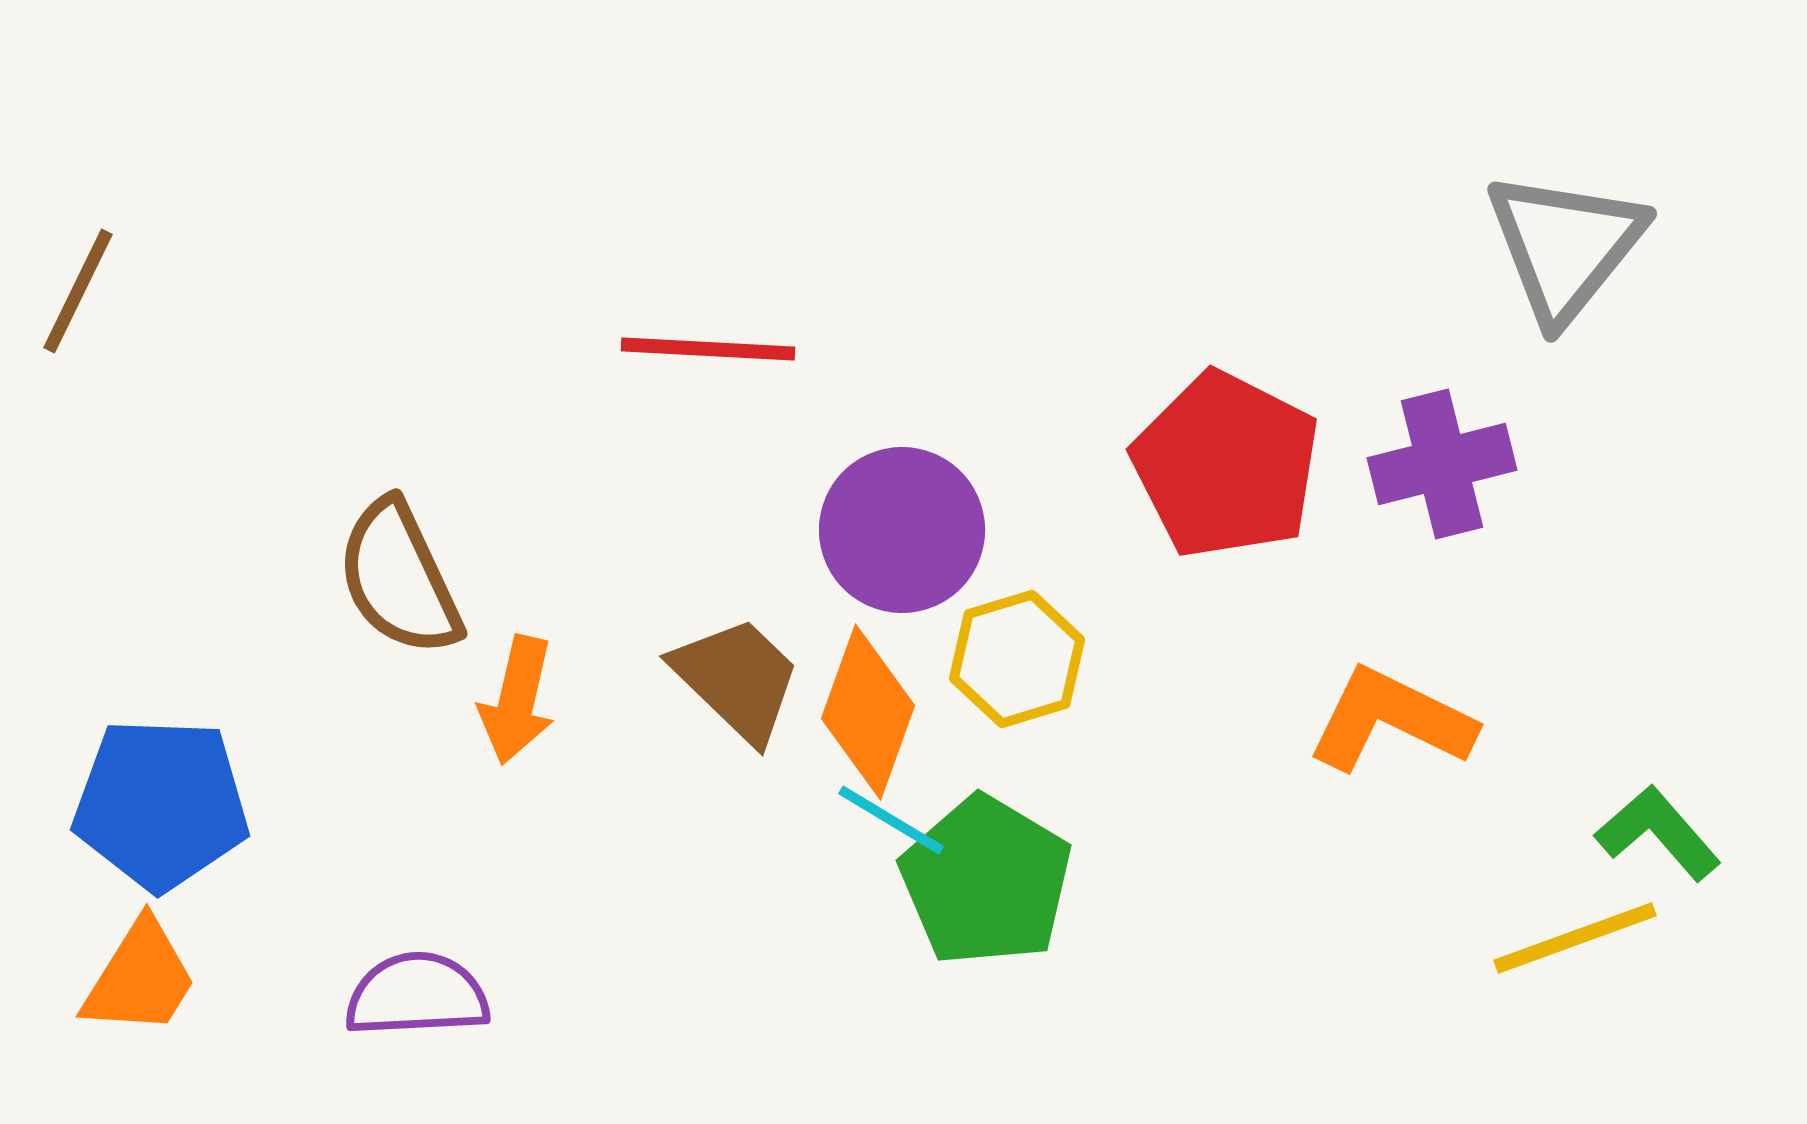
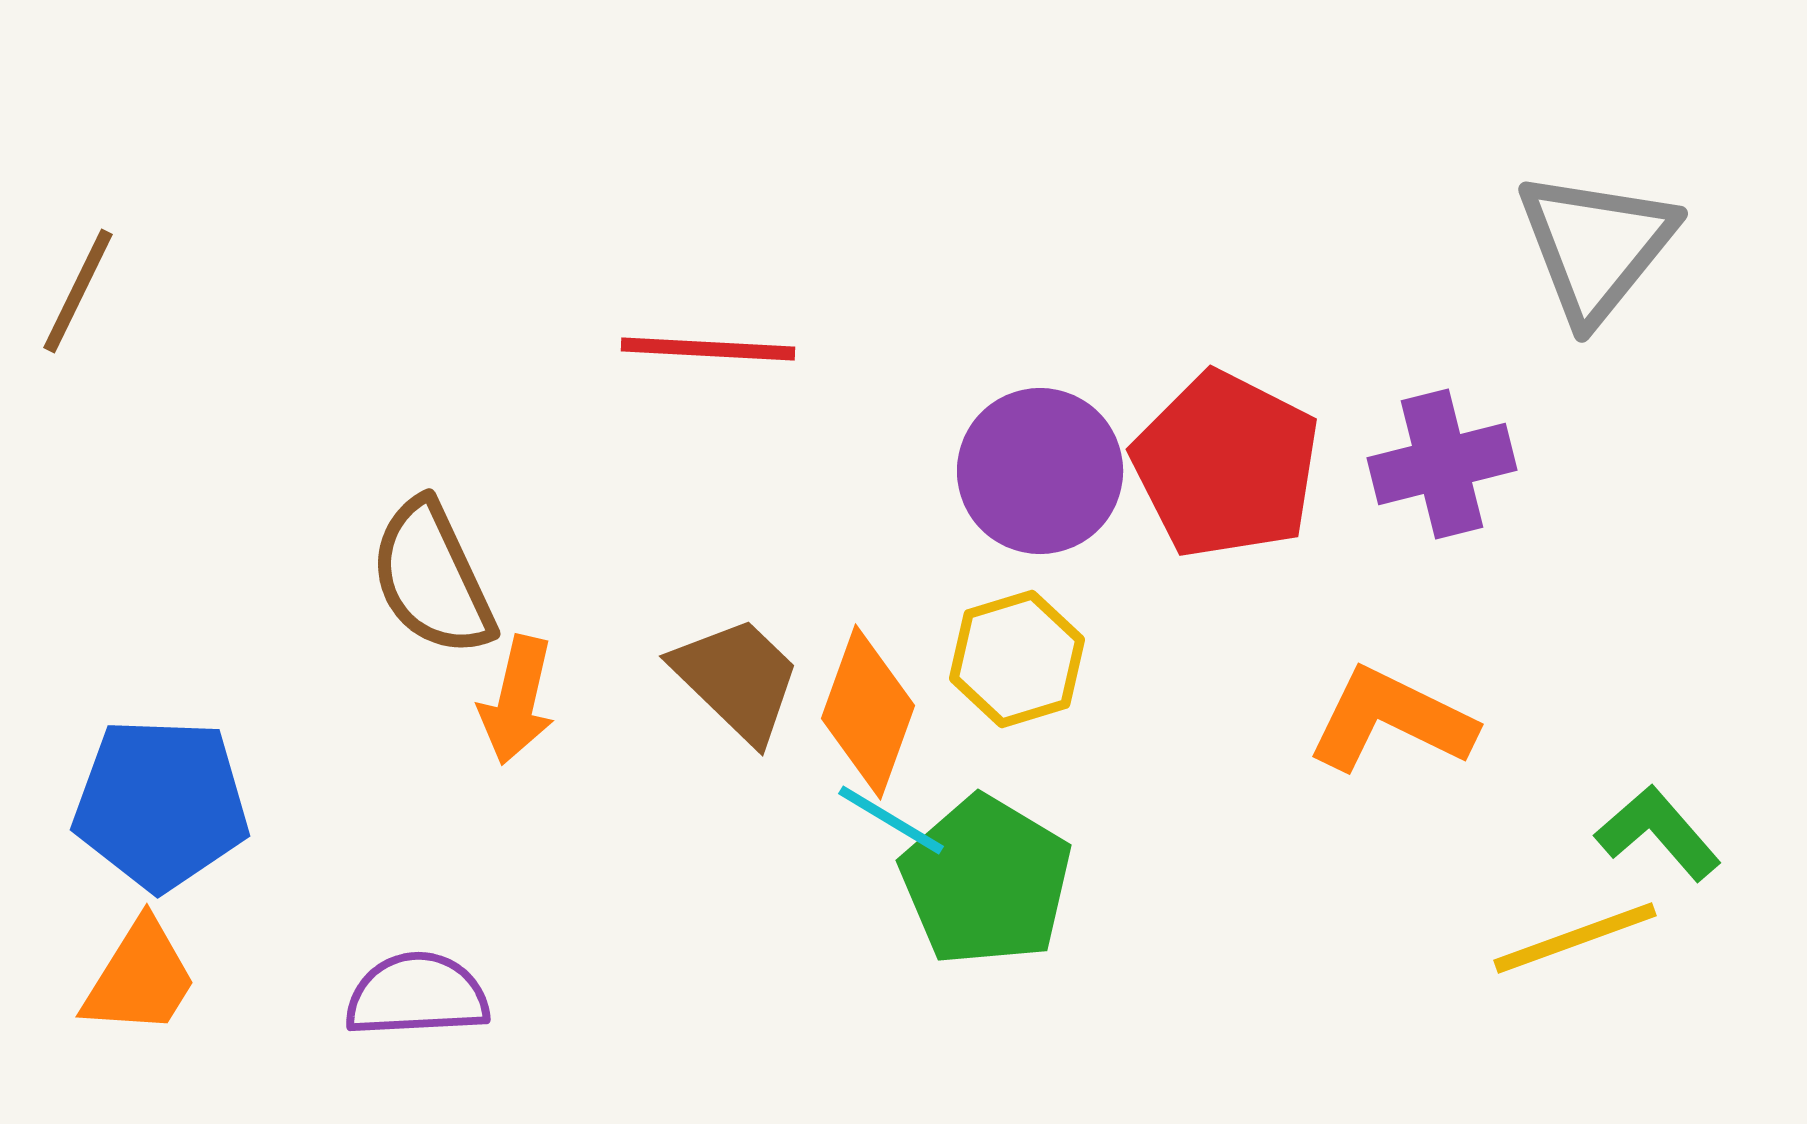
gray triangle: moved 31 px right
purple circle: moved 138 px right, 59 px up
brown semicircle: moved 33 px right
